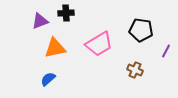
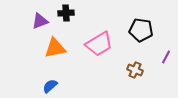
purple line: moved 6 px down
blue semicircle: moved 2 px right, 7 px down
